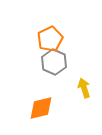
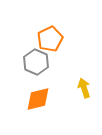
gray hexagon: moved 18 px left
orange diamond: moved 3 px left, 9 px up
